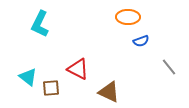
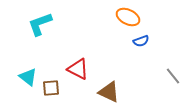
orange ellipse: rotated 25 degrees clockwise
cyan L-shape: rotated 44 degrees clockwise
gray line: moved 4 px right, 9 px down
